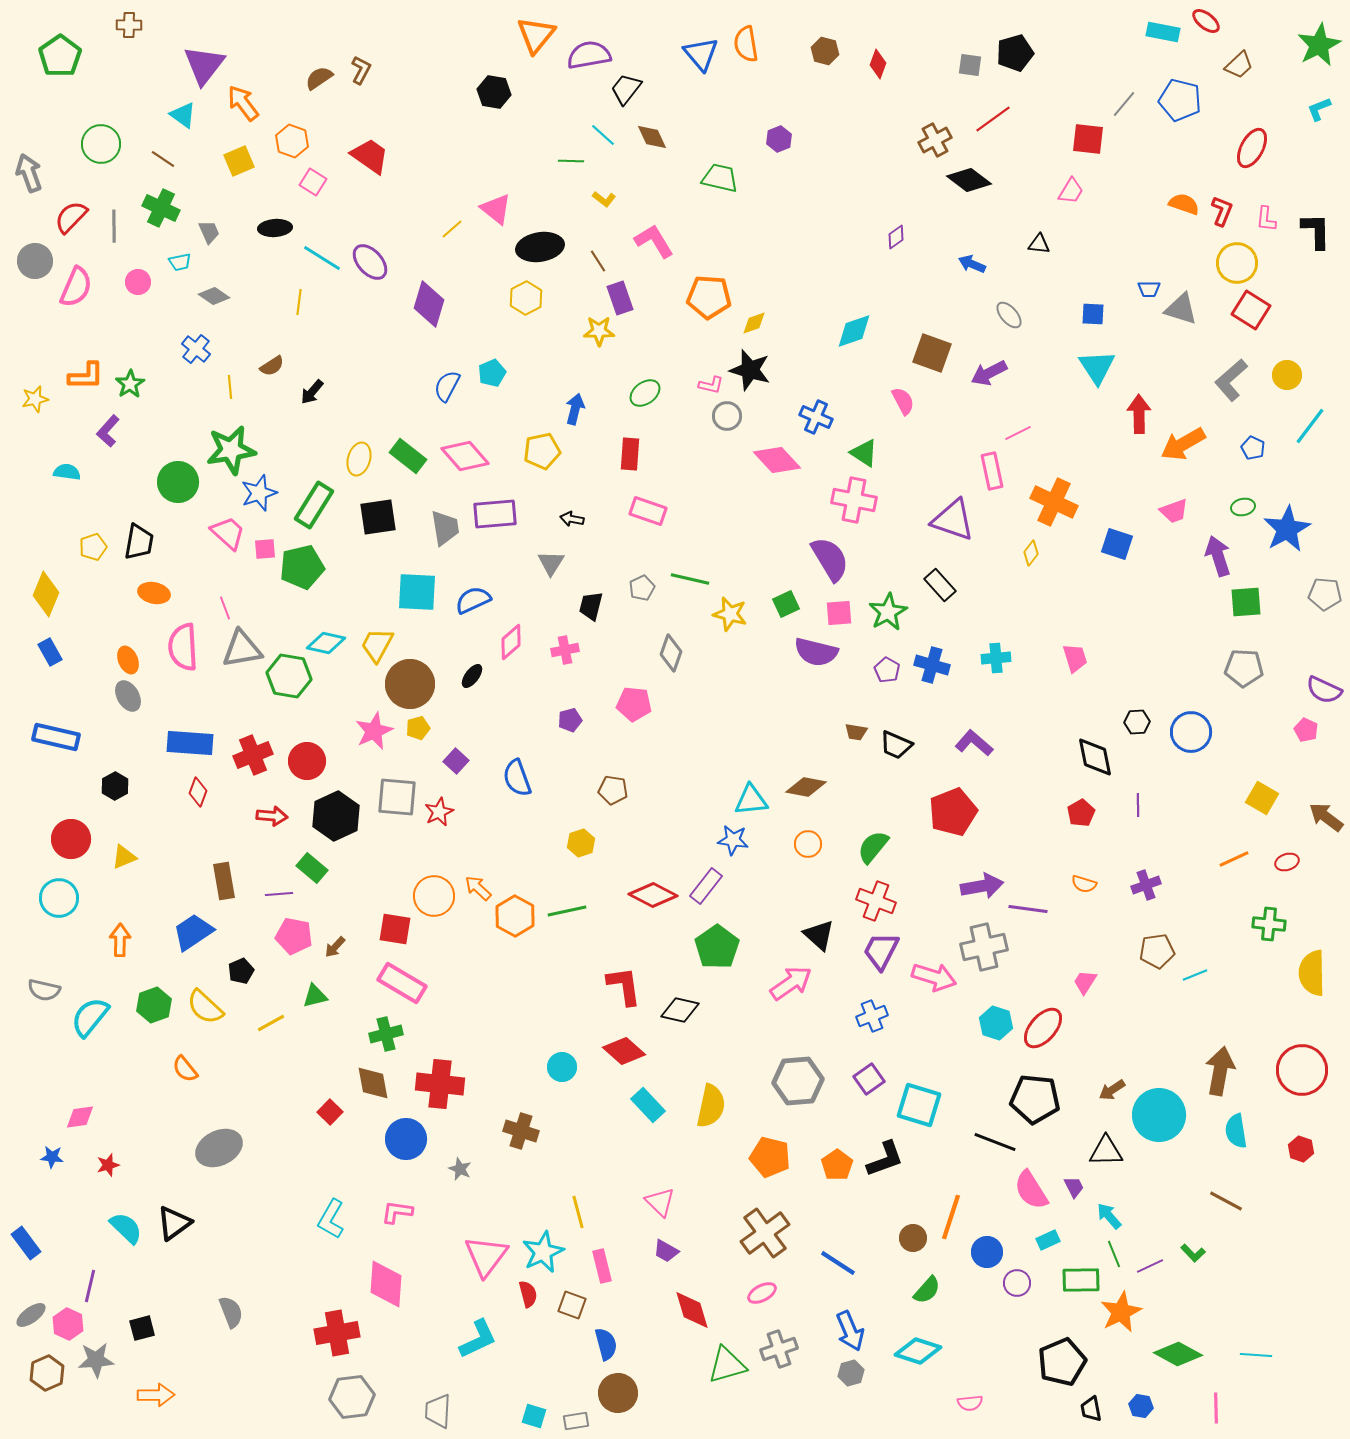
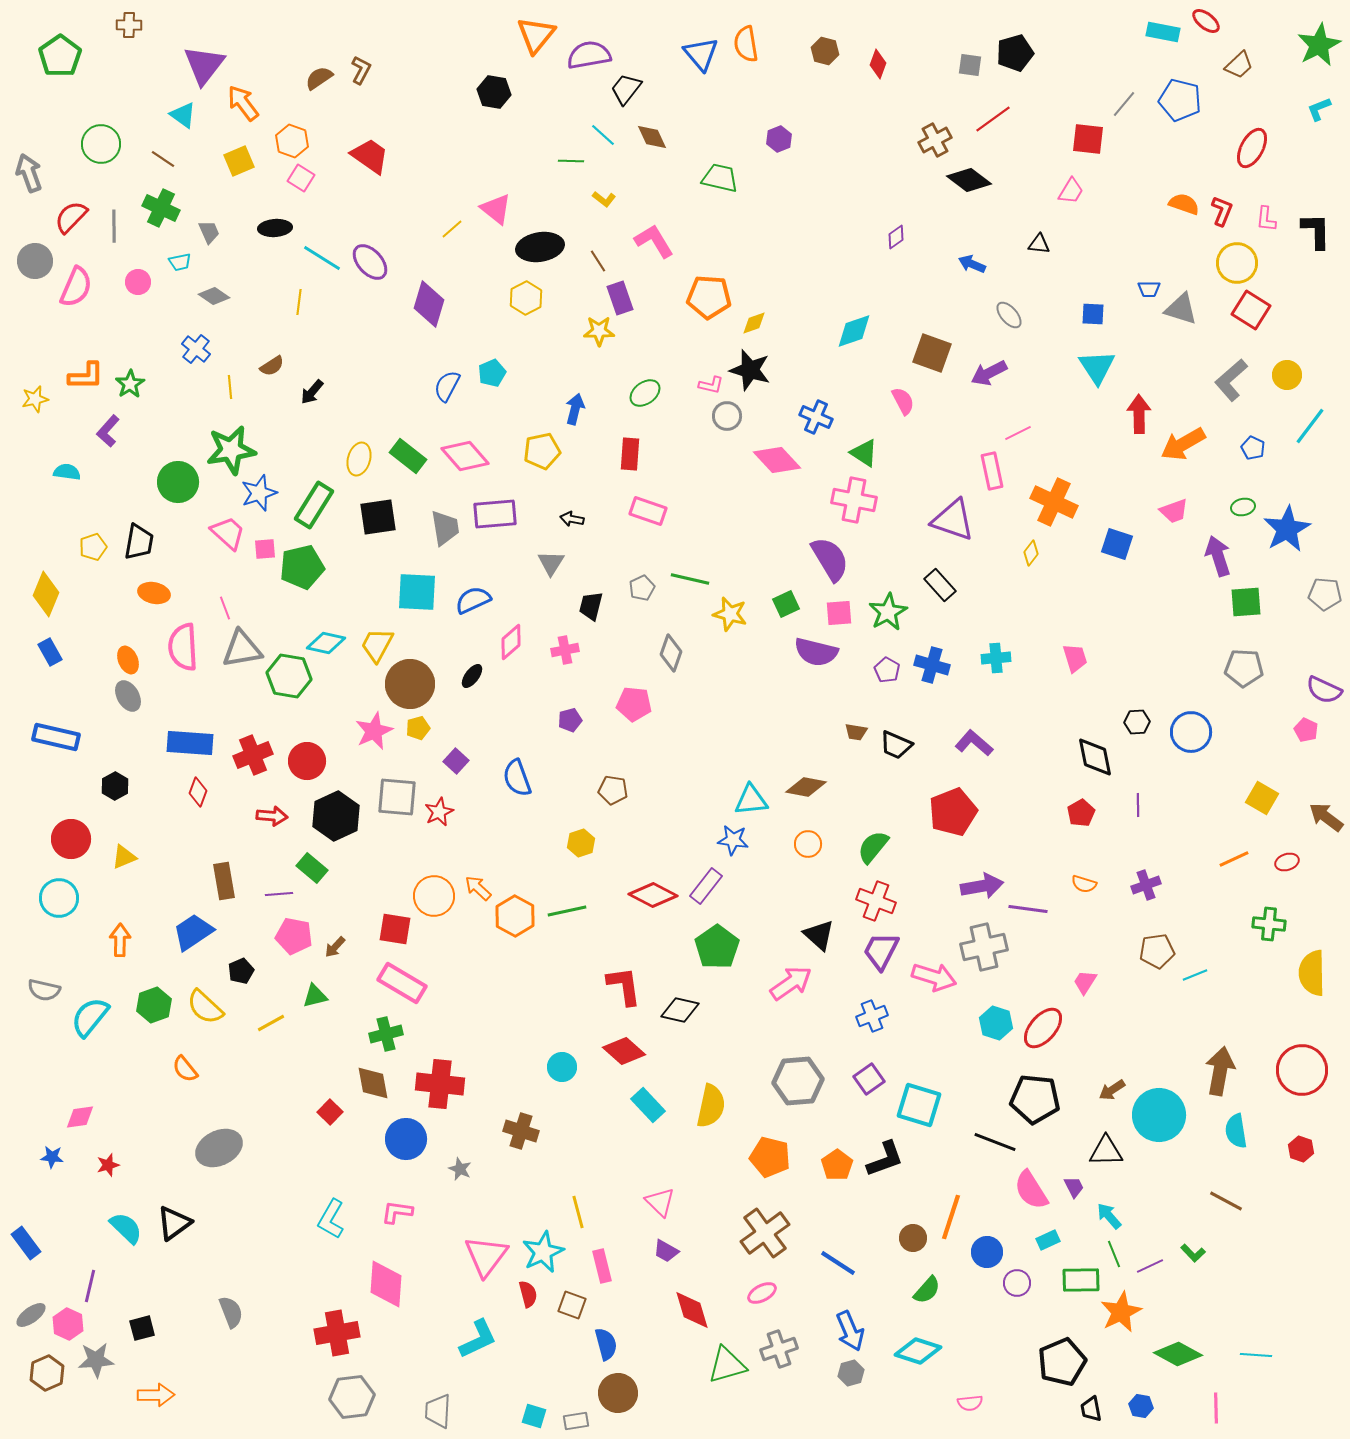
pink square at (313, 182): moved 12 px left, 4 px up
